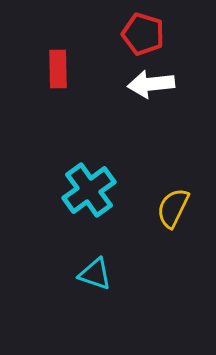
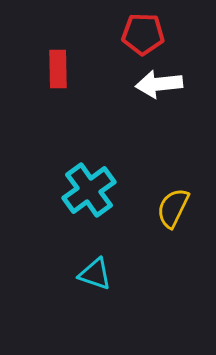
red pentagon: rotated 15 degrees counterclockwise
white arrow: moved 8 px right
